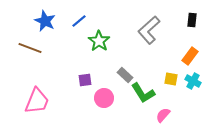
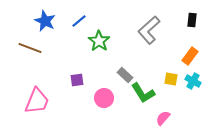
purple square: moved 8 px left
pink semicircle: moved 3 px down
